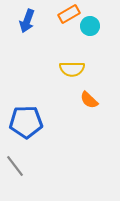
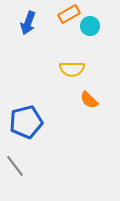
blue arrow: moved 1 px right, 2 px down
blue pentagon: rotated 12 degrees counterclockwise
